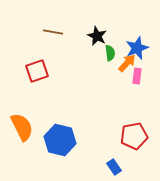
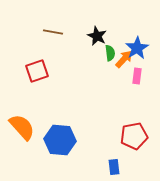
blue star: rotated 10 degrees counterclockwise
orange arrow: moved 3 px left, 4 px up
orange semicircle: rotated 16 degrees counterclockwise
blue hexagon: rotated 8 degrees counterclockwise
blue rectangle: rotated 28 degrees clockwise
